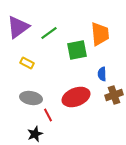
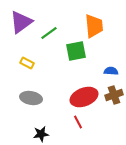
purple triangle: moved 3 px right, 5 px up
orange trapezoid: moved 6 px left, 8 px up
green square: moved 1 px left, 1 px down
blue semicircle: moved 9 px right, 3 px up; rotated 96 degrees clockwise
red ellipse: moved 8 px right
red line: moved 30 px right, 7 px down
black star: moved 6 px right; rotated 14 degrees clockwise
